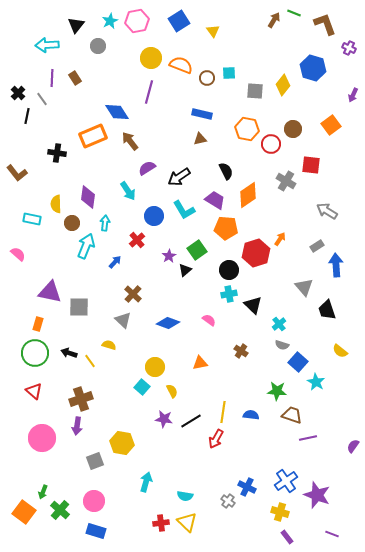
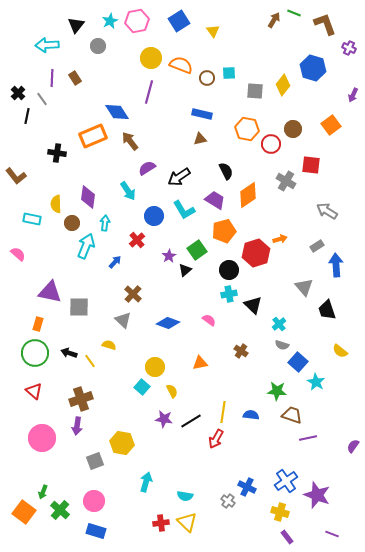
brown L-shape at (17, 173): moved 1 px left, 3 px down
orange pentagon at (226, 228): moved 2 px left, 3 px down; rotated 20 degrees counterclockwise
orange arrow at (280, 239): rotated 40 degrees clockwise
